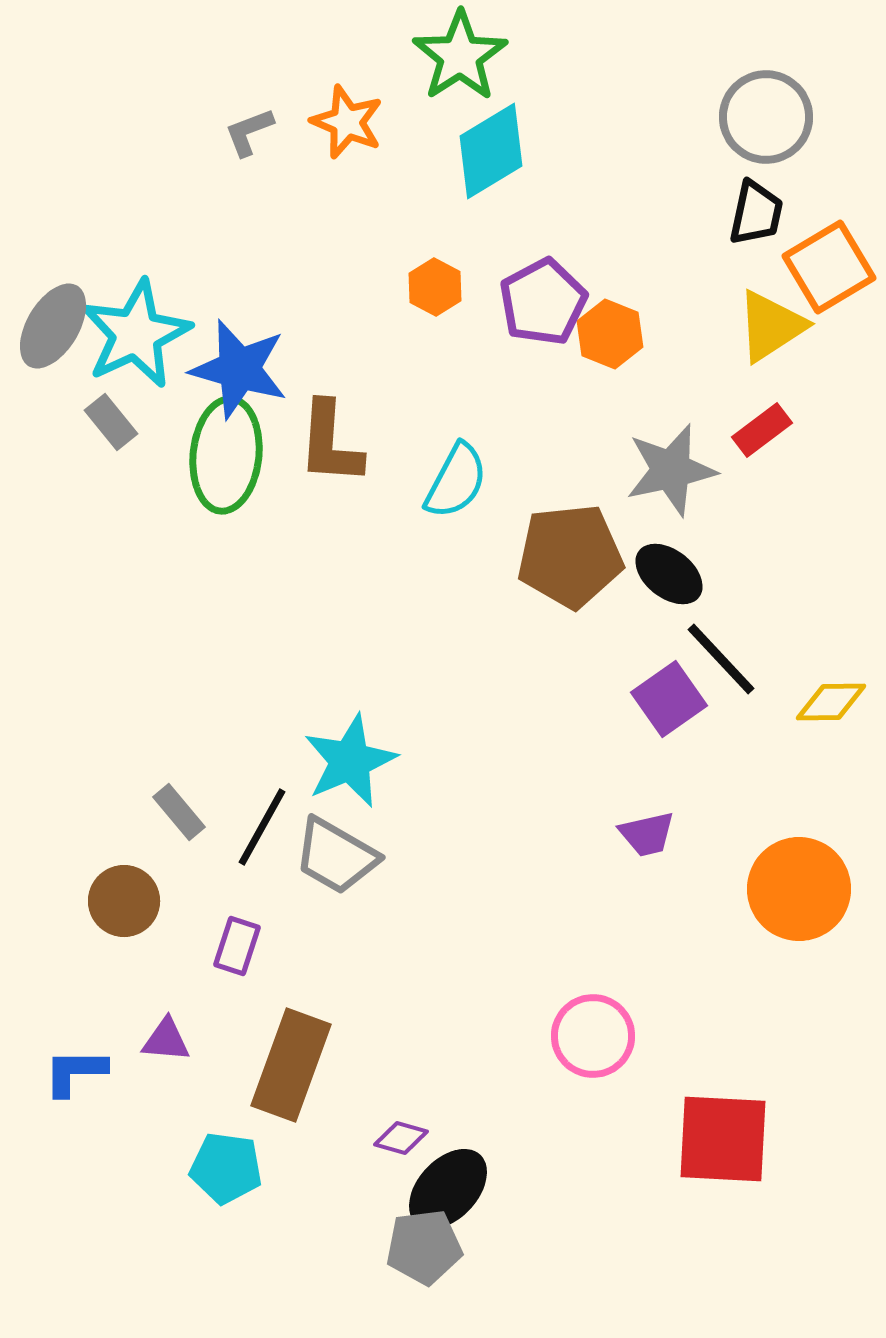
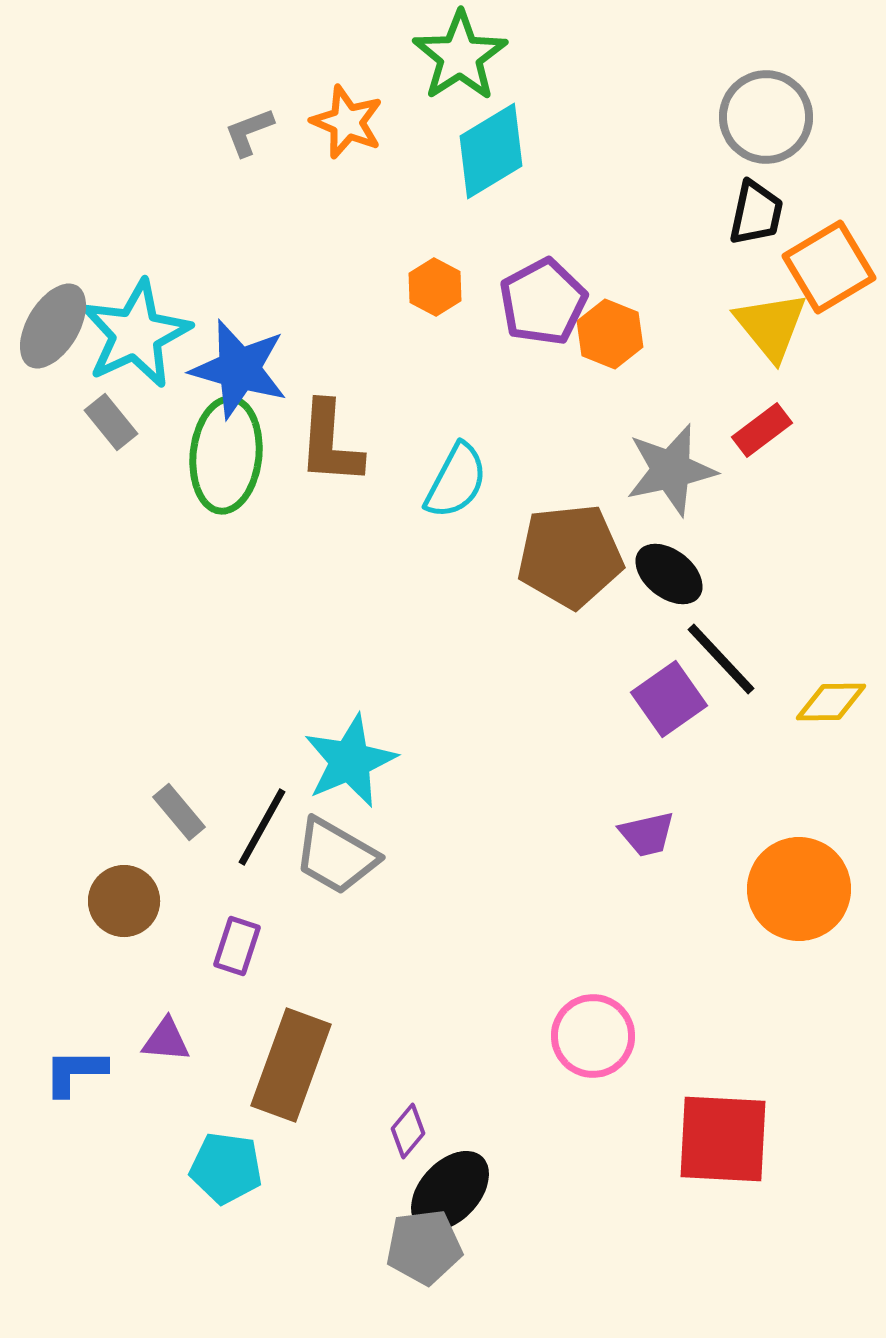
yellow triangle at (771, 326): rotated 36 degrees counterclockwise
purple diamond at (401, 1138): moved 7 px right, 7 px up; rotated 66 degrees counterclockwise
black ellipse at (448, 1189): moved 2 px right, 2 px down
